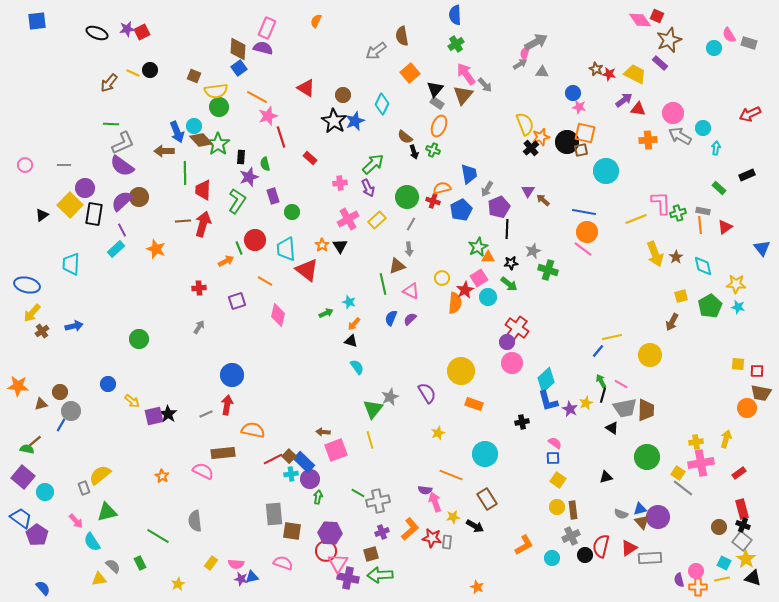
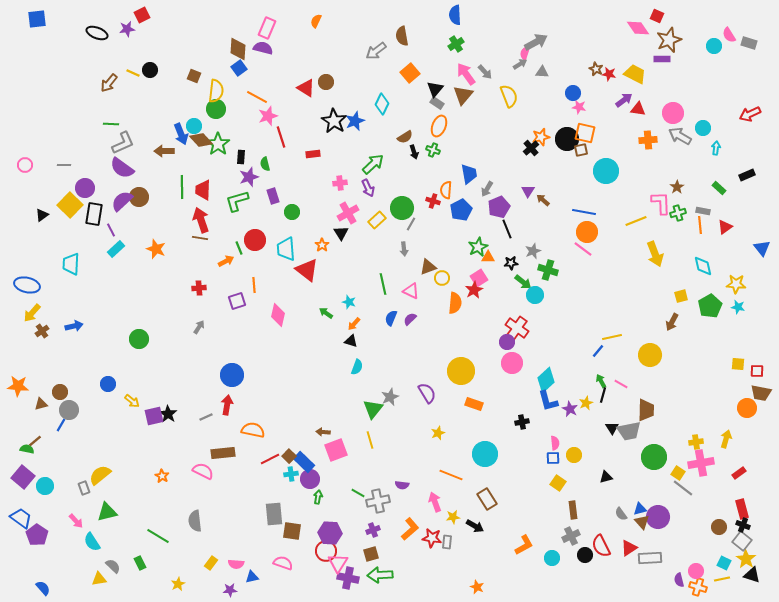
pink diamond at (640, 20): moved 2 px left, 8 px down
blue square at (37, 21): moved 2 px up
red square at (142, 32): moved 17 px up
cyan circle at (714, 48): moved 2 px up
purple rectangle at (660, 63): moved 2 px right, 4 px up; rotated 42 degrees counterclockwise
gray arrow at (485, 85): moved 13 px up
yellow semicircle at (216, 91): rotated 75 degrees counterclockwise
brown circle at (343, 95): moved 17 px left, 13 px up
green circle at (219, 107): moved 3 px left, 2 px down
yellow semicircle at (525, 124): moved 16 px left, 28 px up
blue arrow at (177, 132): moved 4 px right, 2 px down
brown semicircle at (405, 137): rotated 70 degrees counterclockwise
black circle at (567, 142): moved 3 px up
red rectangle at (310, 158): moved 3 px right, 4 px up; rotated 48 degrees counterclockwise
purple semicircle at (122, 166): moved 2 px down
green line at (185, 173): moved 3 px left, 14 px down
orange semicircle at (442, 188): moved 4 px right, 2 px down; rotated 72 degrees counterclockwise
green circle at (407, 197): moved 5 px left, 11 px down
green L-shape at (237, 201): rotated 140 degrees counterclockwise
pink cross at (348, 219): moved 6 px up
yellow line at (636, 219): moved 2 px down
brown line at (183, 221): moved 17 px right, 17 px down; rotated 14 degrees clockwise
red arrow at (203, 224): moved 2 px left, 4 px up; rotated 35 degrees counterclockwise
black line at (507, 229): rotated 24 degrees counterclockwise
purple line at (122, 230): moved 11 px left
black triangle at (340, 246): moved 1 px right, 13 px up
gray arrow at (409, 249): moved 5 px left
brown star at (676, 257): moved 1 px right, 70 px up
brown triangle at (397, 266): moved 31 px right, 1 px down
orange line at (265, 281): moved 11 px left, 4 px down; rotated 56 degrees clockwise
green arrow at (509, 284): moved 14 px right, 2 px up
red star at (465, 290): moved 9 px right
cyan circle at (488, 297): moved 47 px right, 2 px up
green arrow at (326, 313): rotated 120 degrees counterclockwise
cyan semicircle at (357, 367): rotated 56 degrees clockwise
gray trapezoid at (625, 408): moved 4 px right, 23 px down
gray circle at (71, 411): moved 2 px left, 1 px up
gray line at (206, 414): moved 3 px down
black triangle at (612, 428): rotated 24 degrees clockwise
pink semicircle at (555, 443): rotated 48 degrees clockwise
green circle at (647, 457): moved 7 px right
red line at (273, 459): moved 3 px left
yellow square at (558, 480): moved 3 px down
purple semicircle at (425, 490): moved 23 px left, 5 px up
cyan circle at (45, 492): moved 6 px up
yellow circle at (557, 507): moved 17 px right, 52 px up
gray semicircle at (621, 514): rotated 32 degrees clockwise
purple cross at (382, 532): moved 9 px left, 2 px up
red semicircle at (601, 546): rotated 40 degrees counterclockwise
black triangle at (753, 578): moved 1 px left, 3 px up
purple star at (241, 579): moved 11 px left, 11 px down; rotated 16 degrees counterclockwise
orange cross at (698, 587): rotated 18 degrees clockwise
